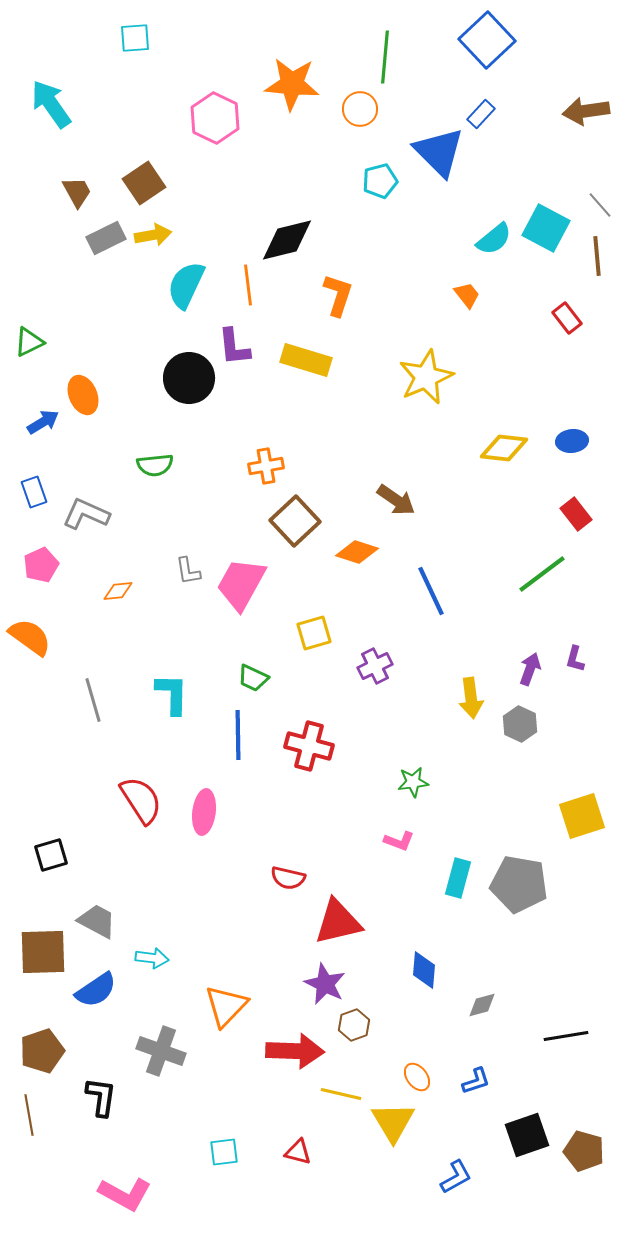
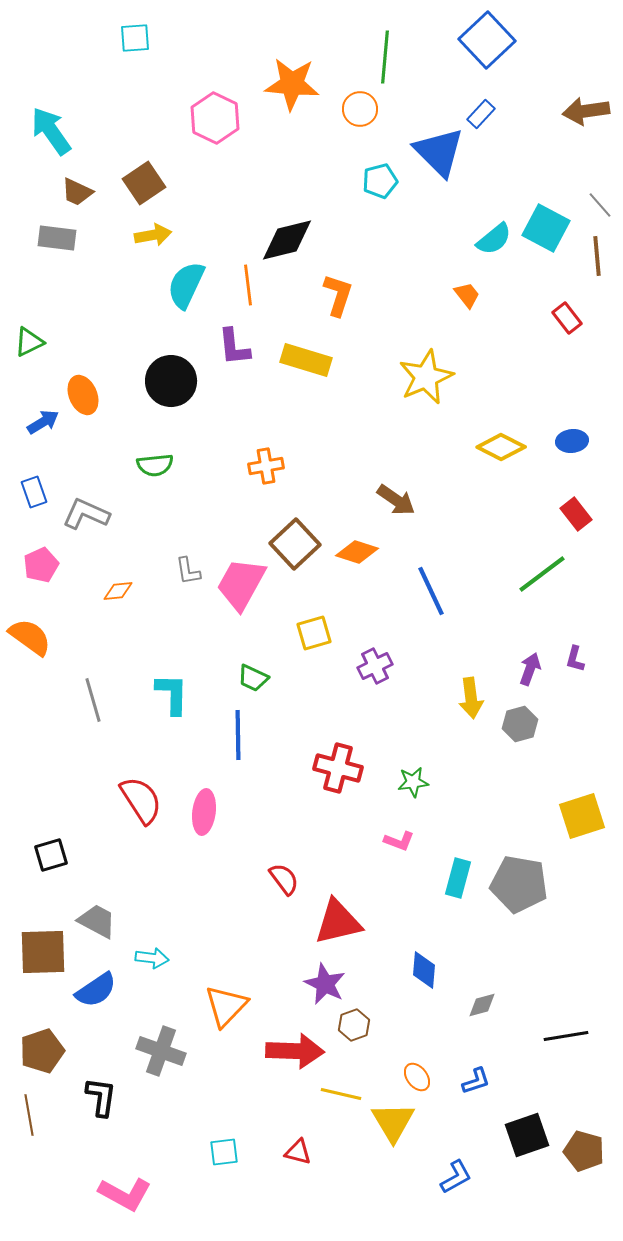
cyan arrow at (51, 104): moved 27 px down
brown trapezoid at (77, 192): rotated 144 degrees clockwise
gray rectangle at (106, 238): moved 49 px left; rotated 33 degrees clockwise
black circle at (189, 378): moved 18 px left, 3 px down
yellow diamond at (504, 448): moved 3 px left, 1 px up; rotated 21 degrees clockwise
brown square at (295, 521): moved 23 px down
gray hexagon at (520, 724): rotated 20 degrees clockwise
red cross at (309, 746): moved 29 px right, 22 px down
red semicircle at (288, 878): moved 4 px left, 1 px down; rotated 140 degrees counterclockwise
